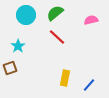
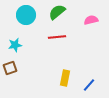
green semicircle: moved 2 px right, 1 px up
red line: rotated 48 degrees counterclockwise
cyan star: moved 3 px left, 1 px up; rotated 24 degrees clockwise
